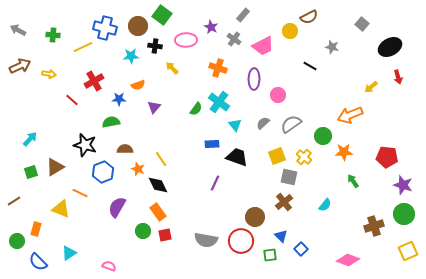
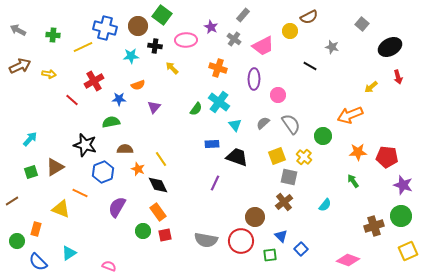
gray semicircle at (291, 124): rotated 90 degrees clockwise
orange star at (344, 152): moved 14 px right
brown line at (14, 201): moved 2 px left
green circle at (404, 214): moved 3 px left, 2 px down
